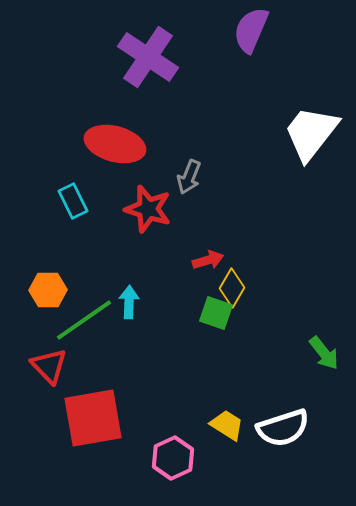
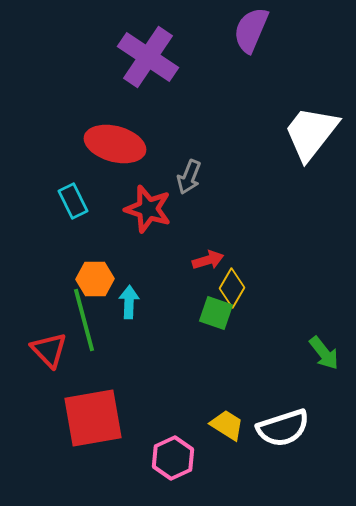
orange hexagon: moved 47 px right, 11 px up
green line: rotated 70 degrees counterclockwise
red triangle: moved 16 px up
